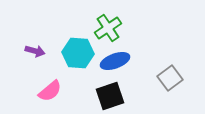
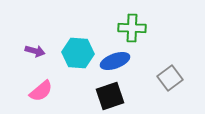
green cross: moved 24 px right; rotated 36 degrees clockwise
pink semicircle: moved 9 px left
